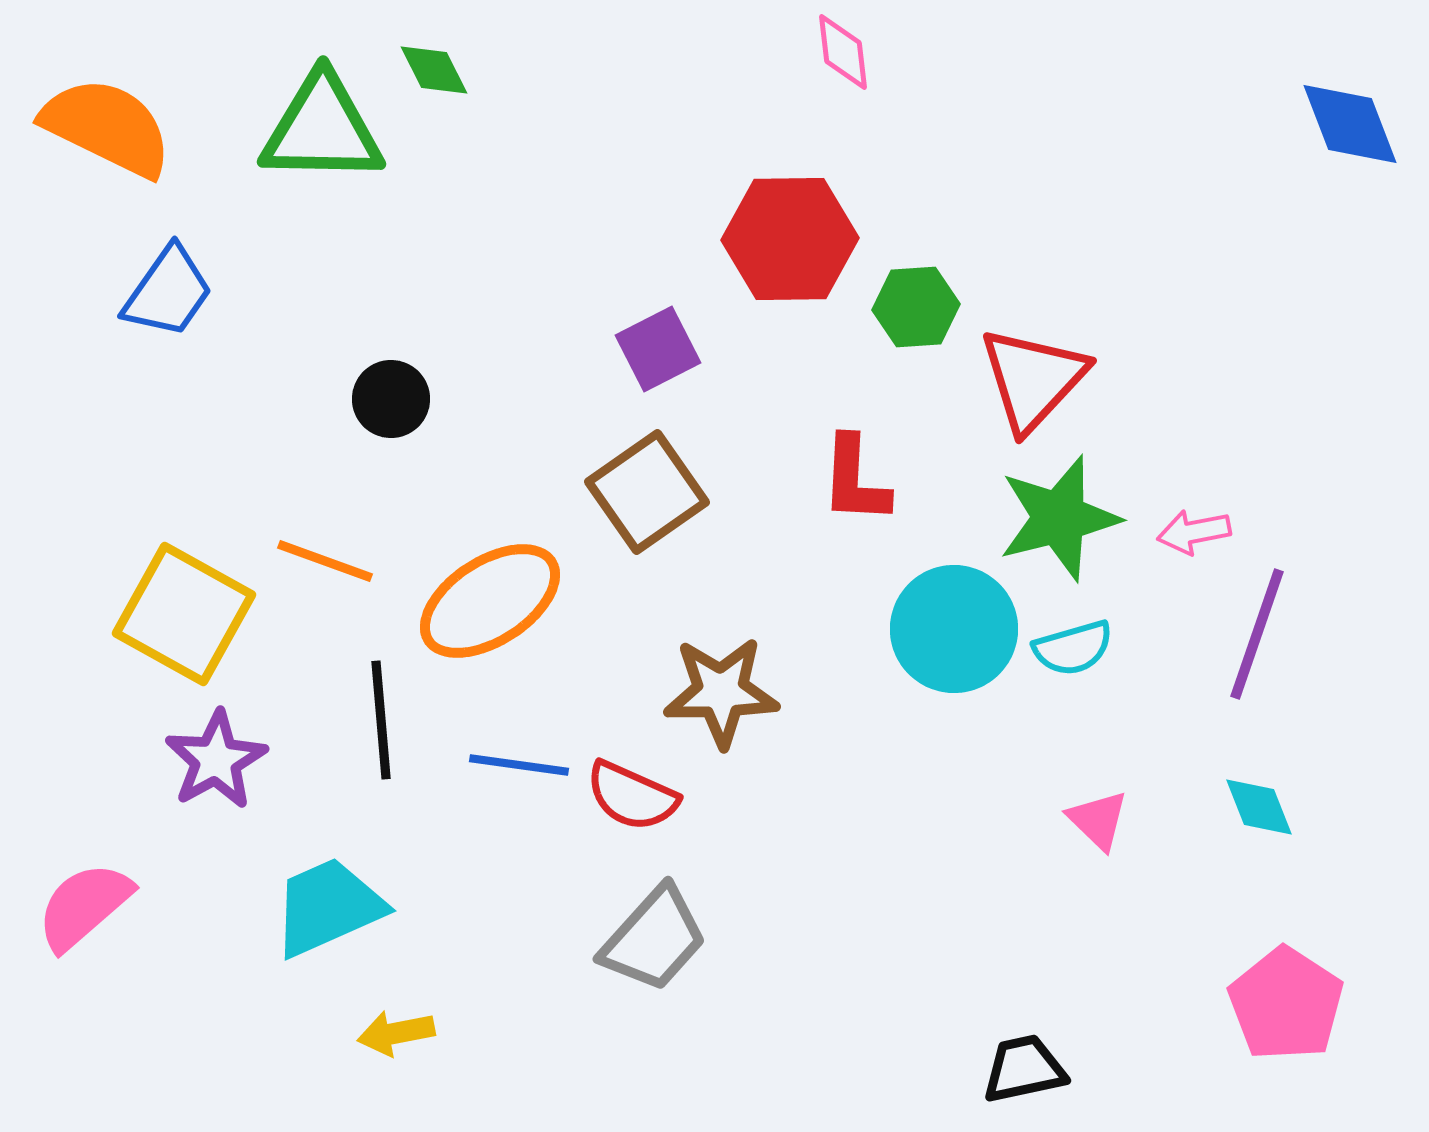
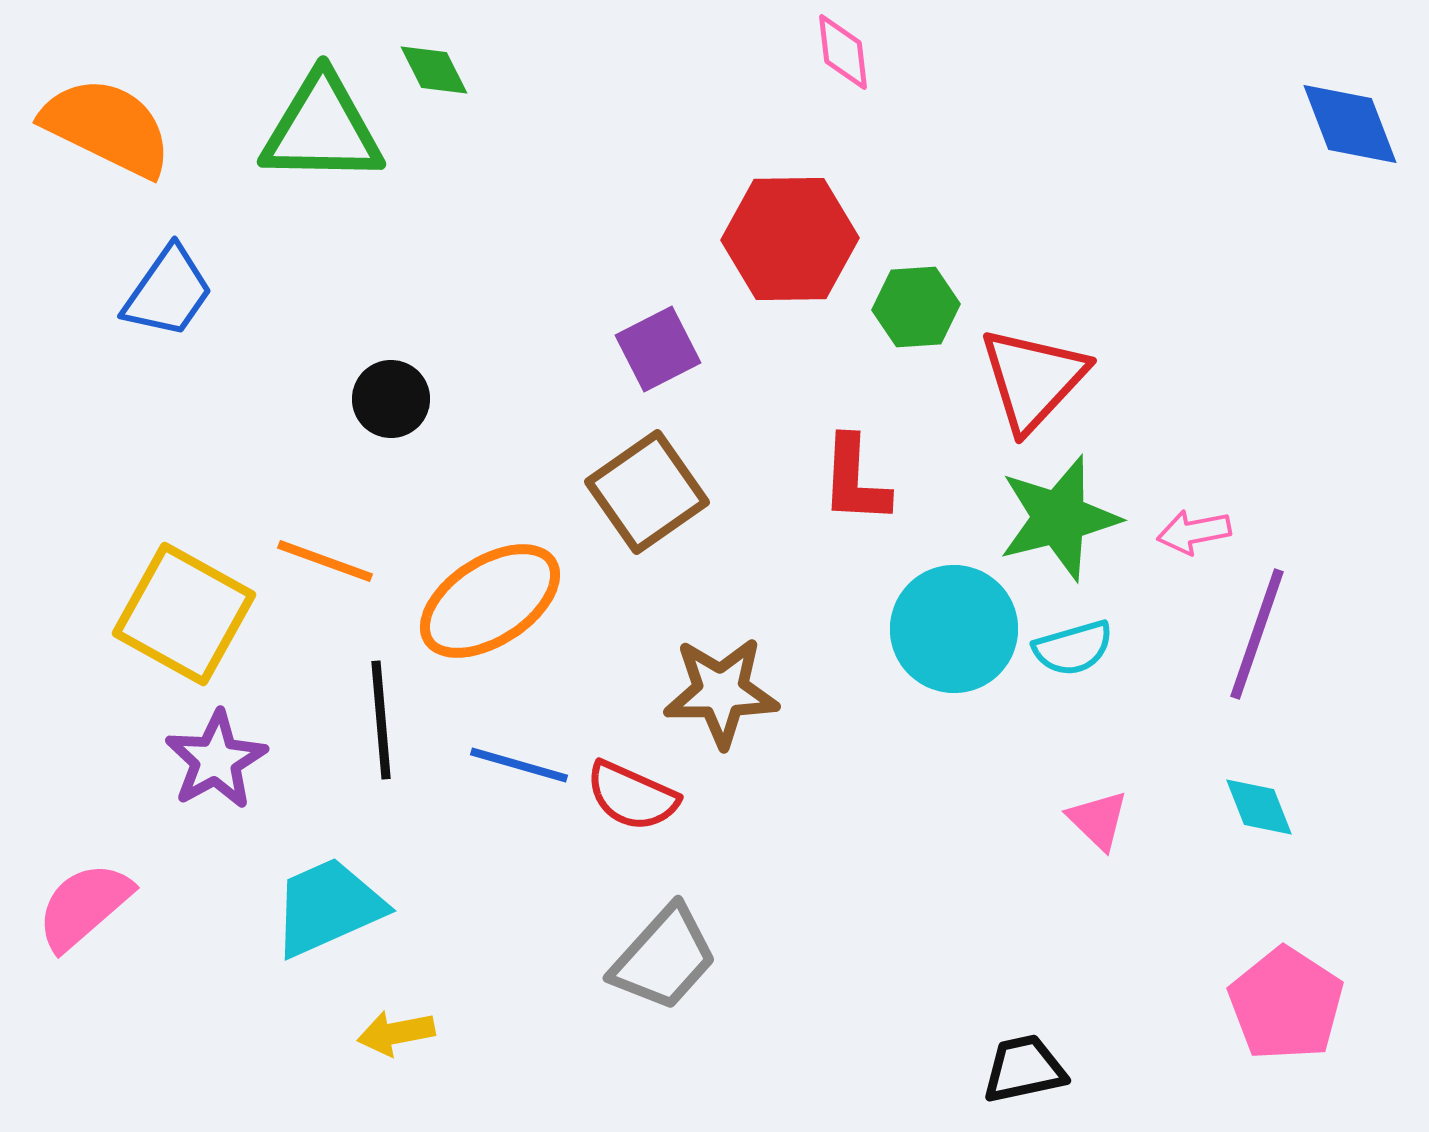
blue line: rotated 8 degrees clockwise
gray trapezoid: moved 10 px right, 19 px down
